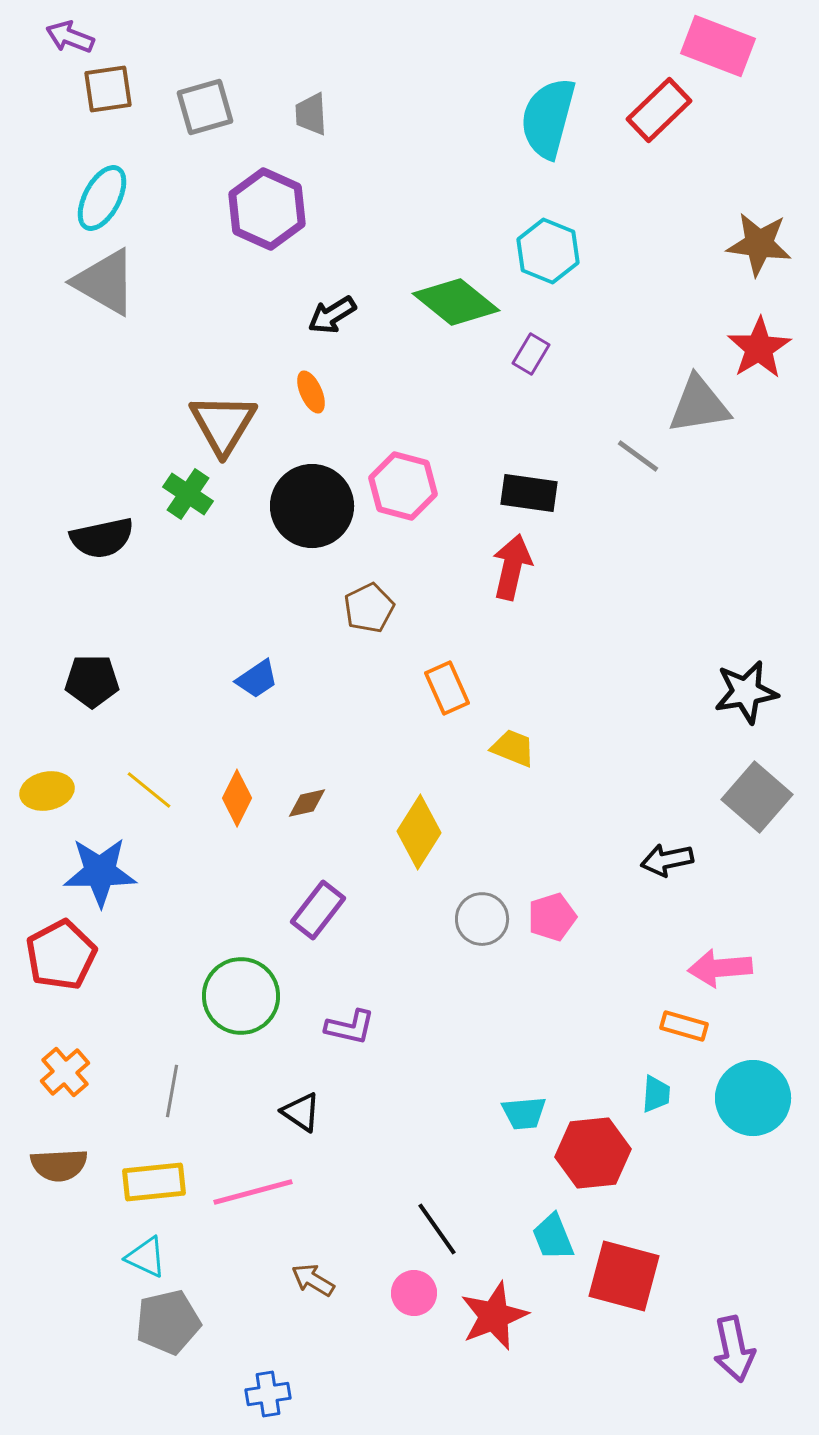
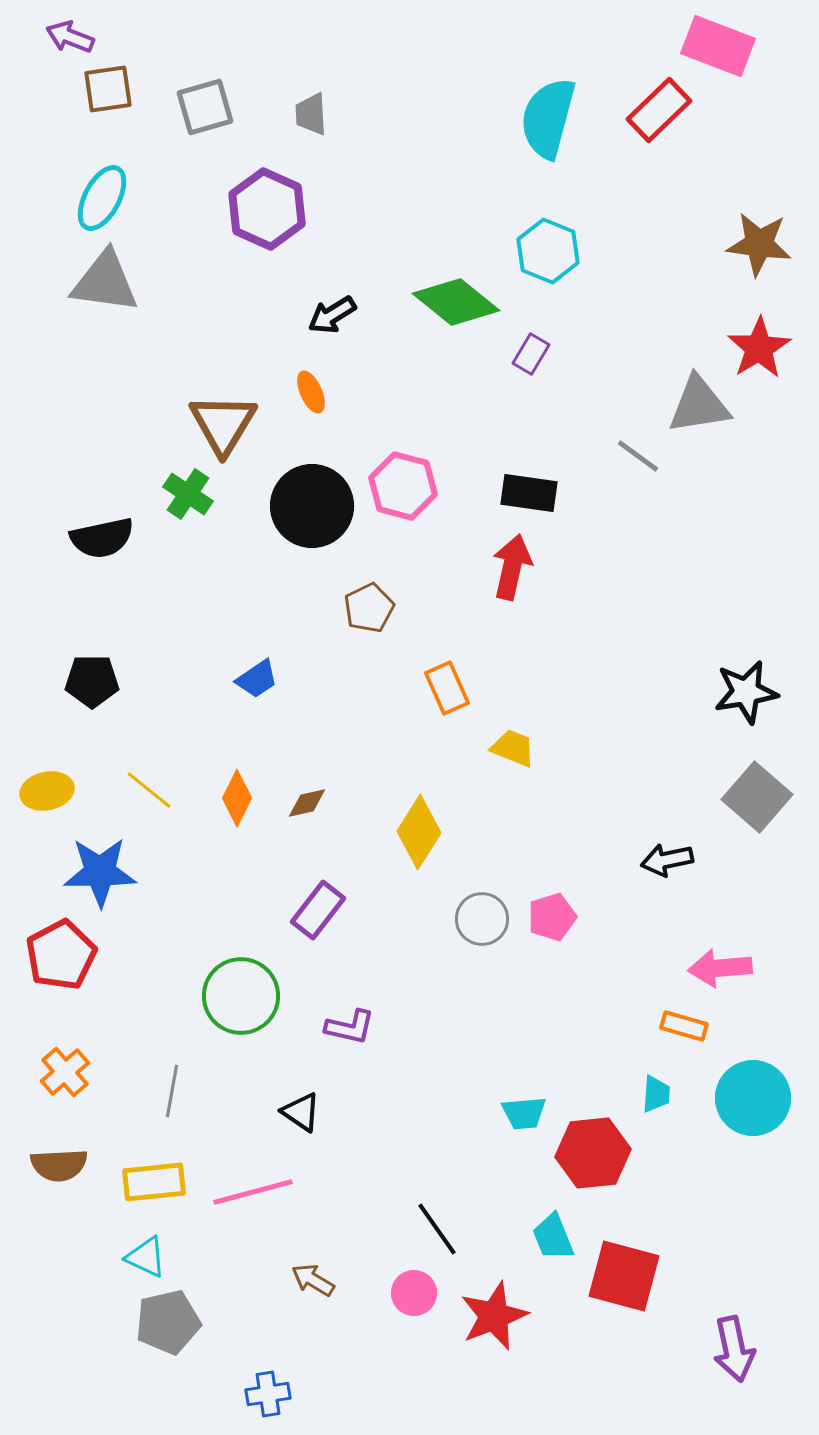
gray triangle at (105, 282): rotated 22 degrees counterclockwise
